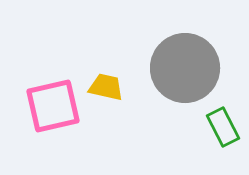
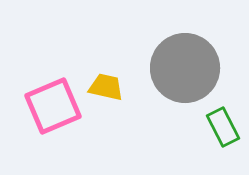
pink square: rotated 10 degrees counterclockwise
